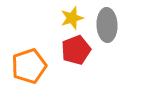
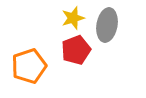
yellow star: moved 1 px right
gray ellipse: rotated 12 degrees clockwise
